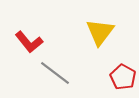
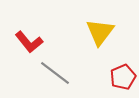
red pentagon: rotated 20 degrees clockwise
